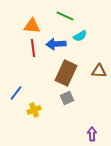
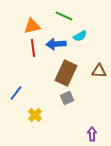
green line: moved 1 px left
orange triangle: rotated 18 degrees counterclockwise
yellow cross: moved 1 px right, 5 px down; rotated 24 degrees counterclockwise
